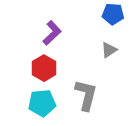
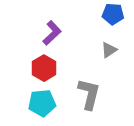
gray L-shape: moved 3 px right, 1 px up
